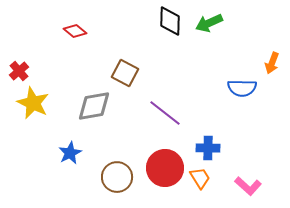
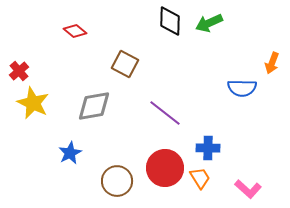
brown square: moved 9 px up
brown circle: moved 4 px down
pink L-shape: moved 3 px down
